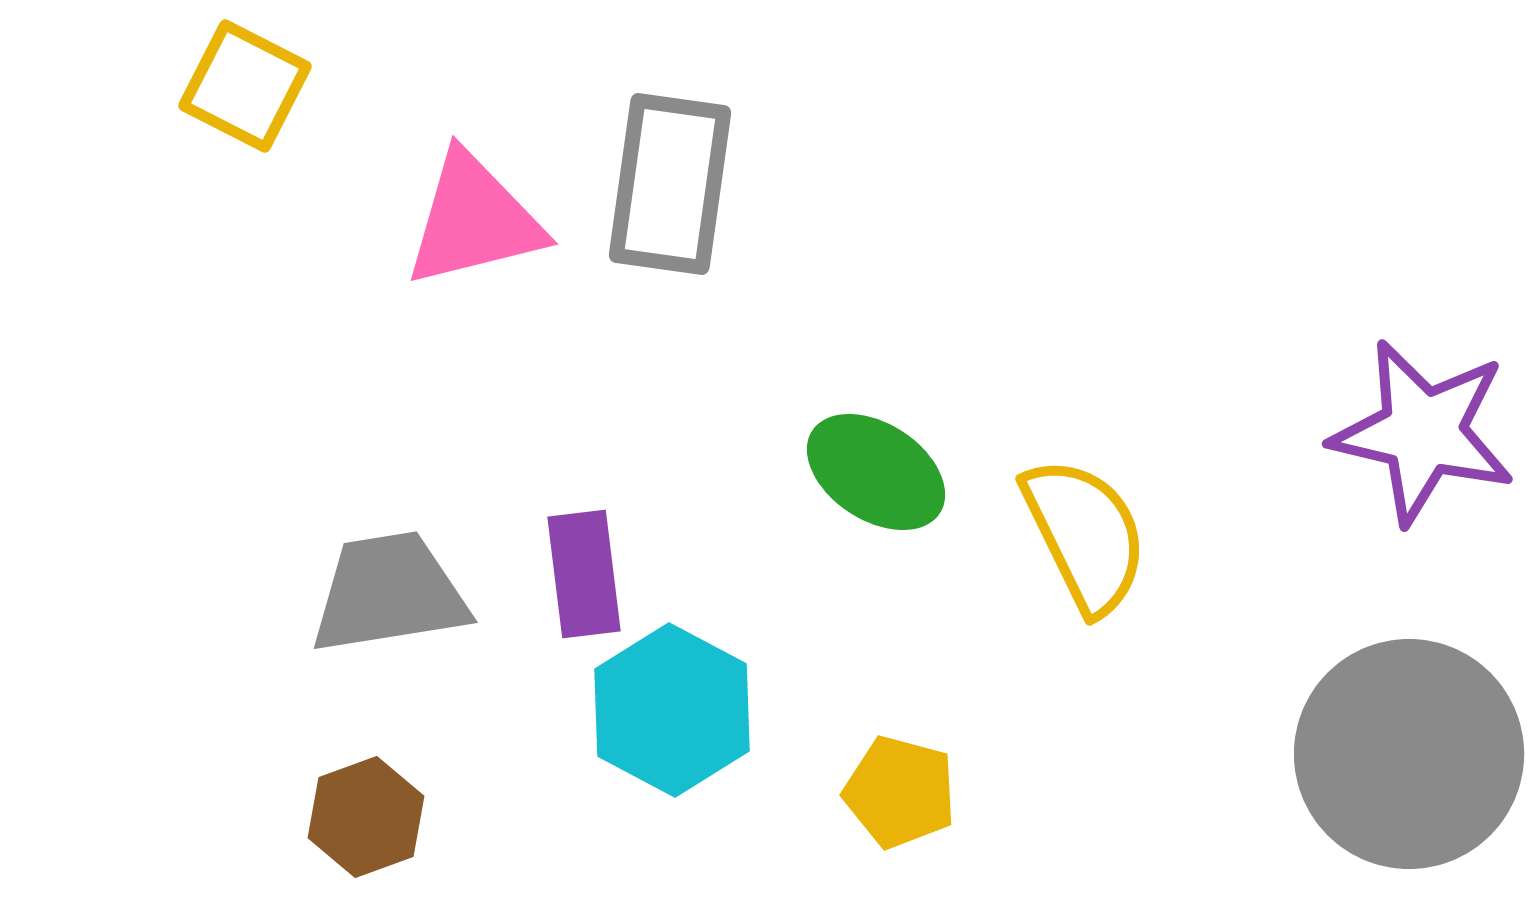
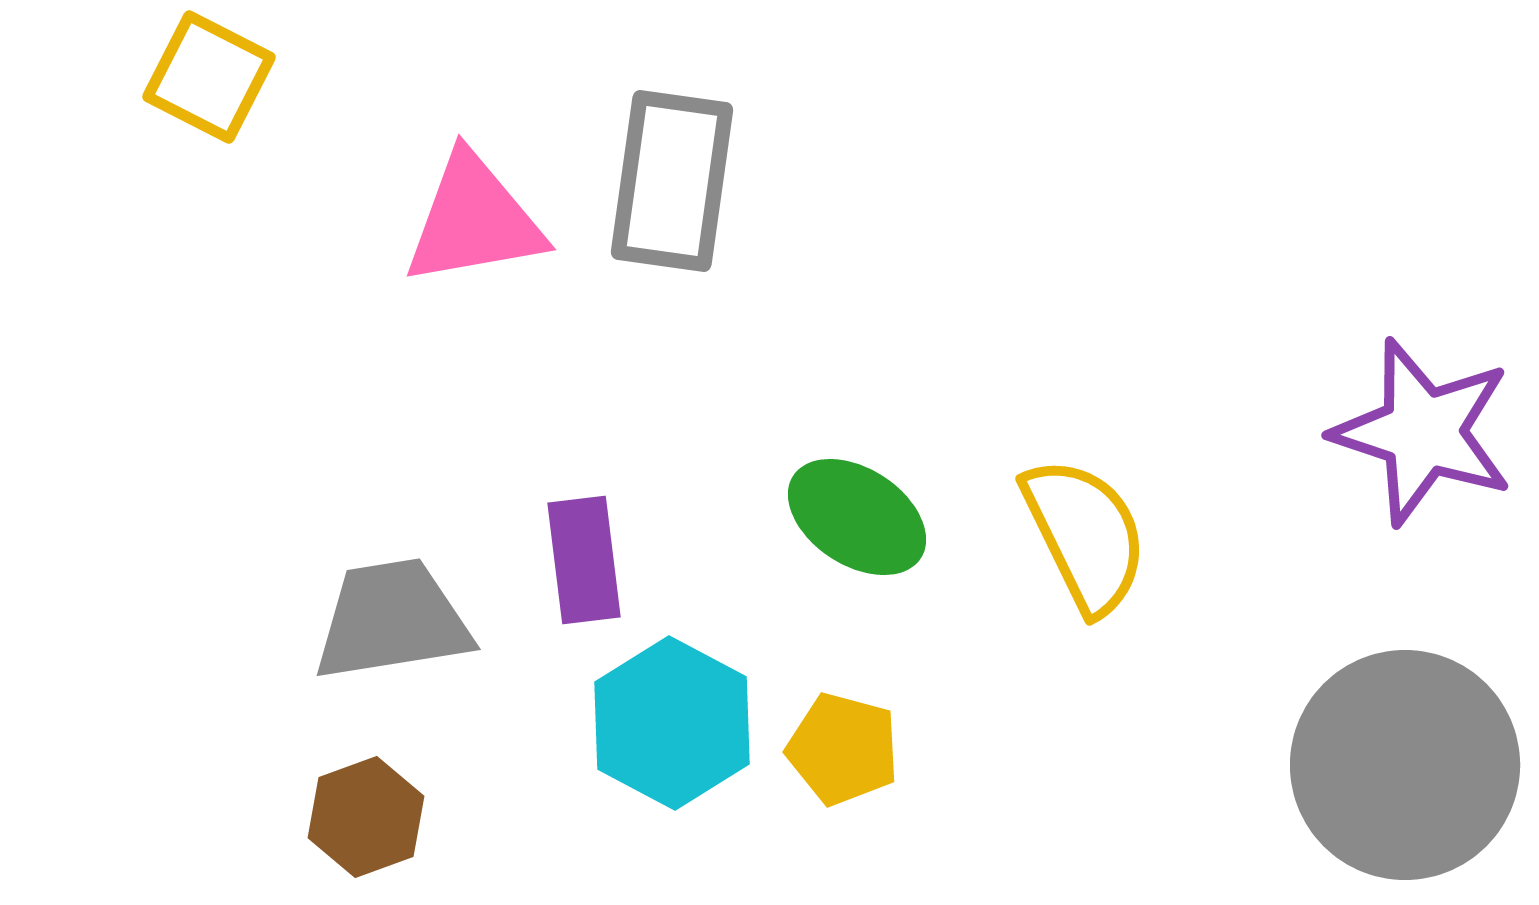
yellow square: moved 36 px left, 9 px up
gray rectangle: moved 2 px right, 3 px up
pink triangle: rotated 4 degrees clockwise
purple star: rotated 5 degrees clockwise
green ellipse: moved 19 px left, 45 px down
purple rectangle: moved 14 px up
gray trapezoid: moved 3 px right, 27 px down
cyan hexagon: moved 13 px down
gray circle: moved 4 px left, 11 px down
yellow pentagon: moved 57 px left, 43 px up
